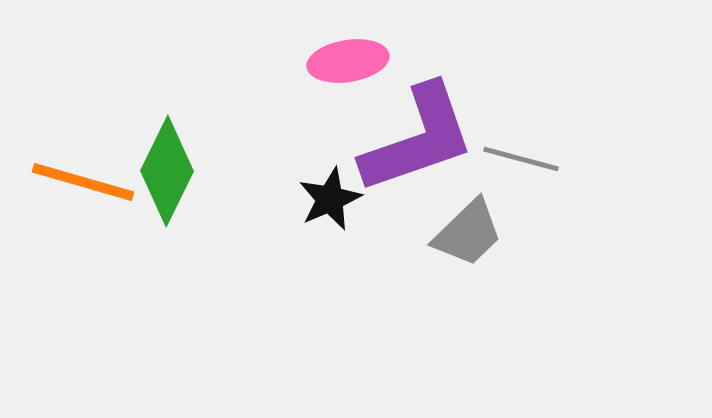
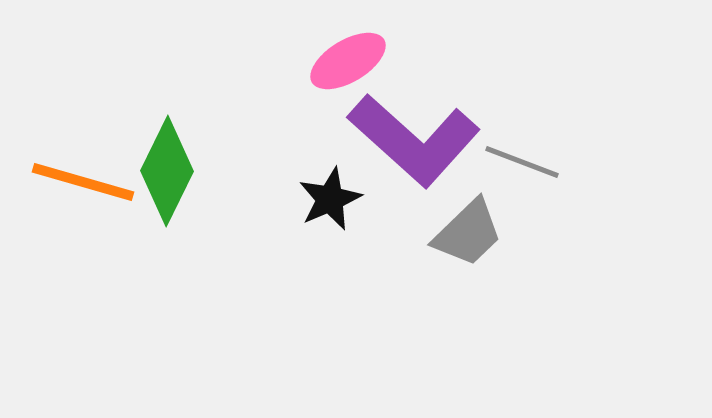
pink ellipse: rotated 22 degrees counterclockwise
purple L-shape: moved 4 px left, 1 px down; rotated 61 degrees clockwise
gray line: moved 1 px right, 3 px down; rotated 6 degrees clockwise
